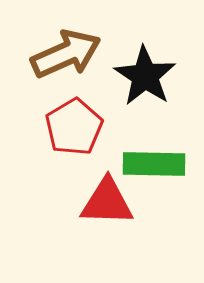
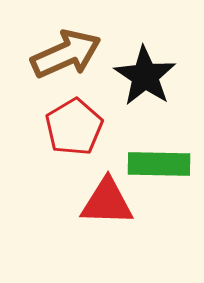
green rectangle: moved 5 px right
